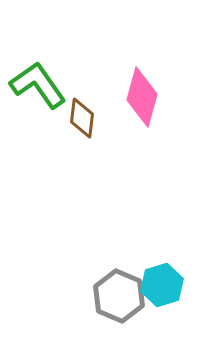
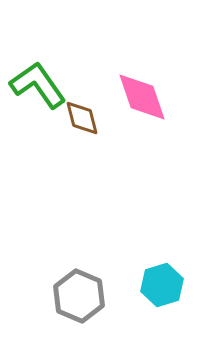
pink diamond: rotated 34 degrees counterclockwise
brown diamond: rotated 21 degrees counterclockwise
gray hexagon: moved 40 px left
